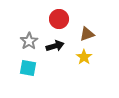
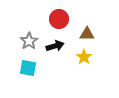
brown triangle: rotated 21 degrees clockwise
